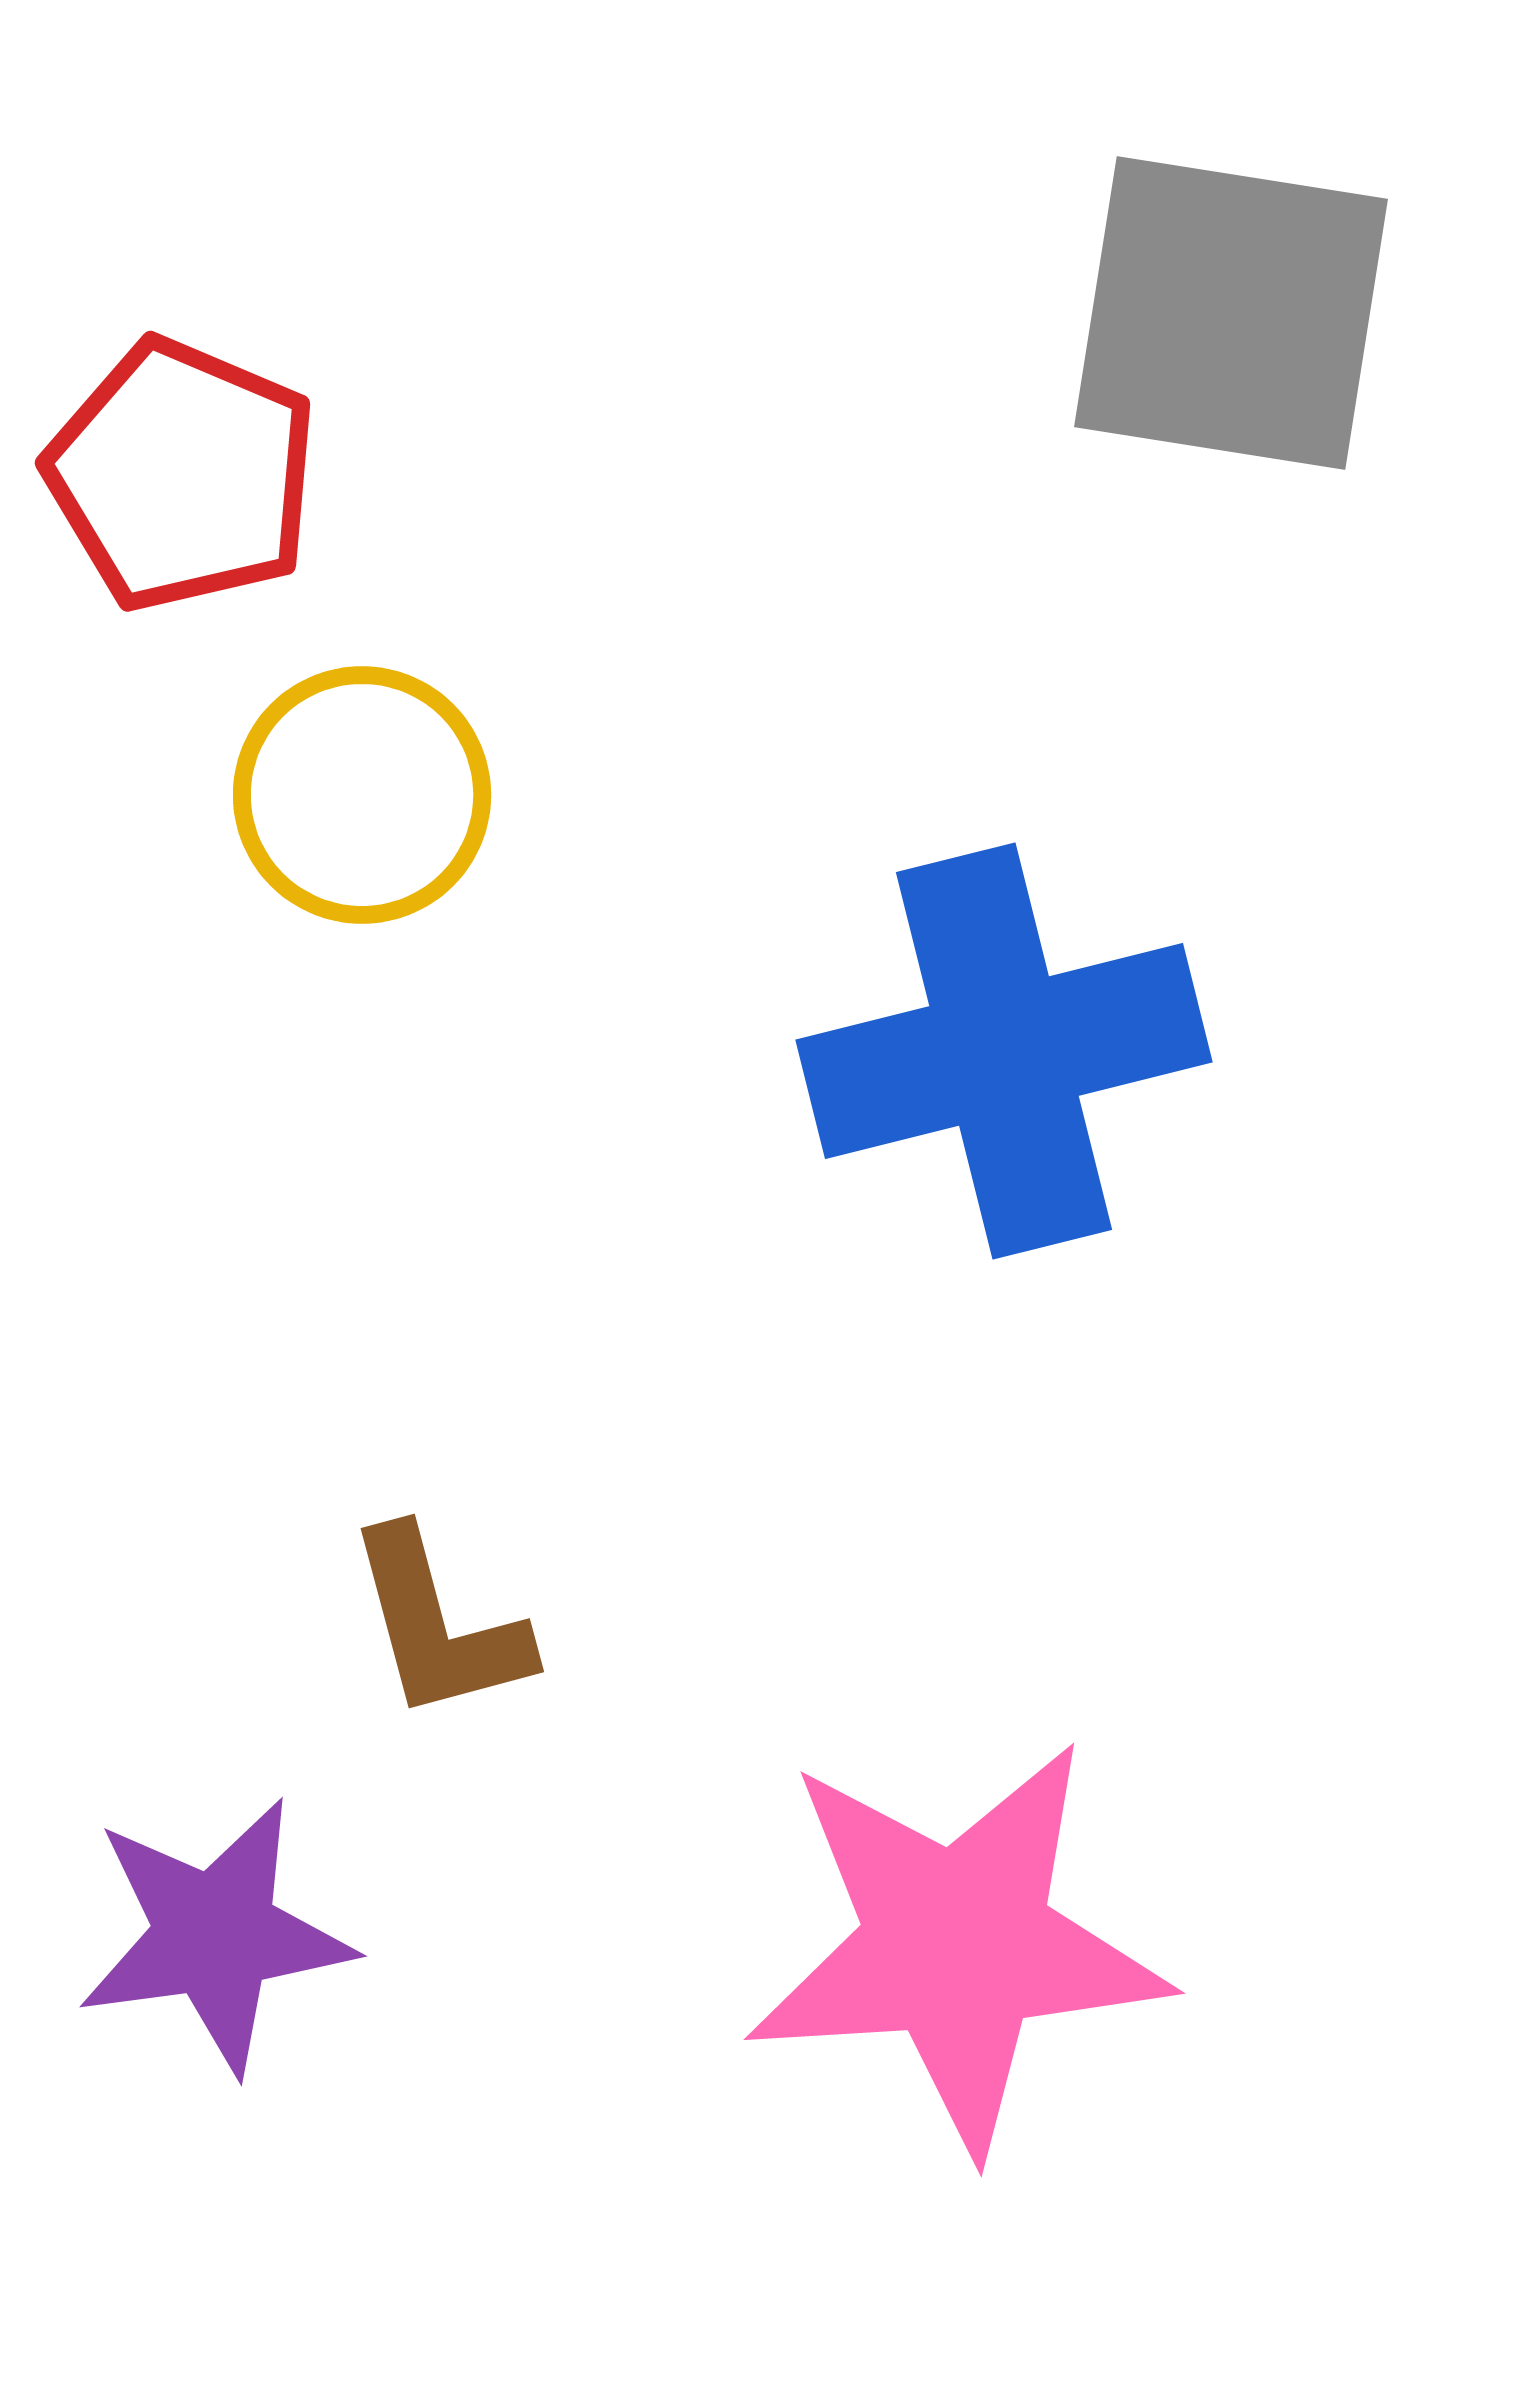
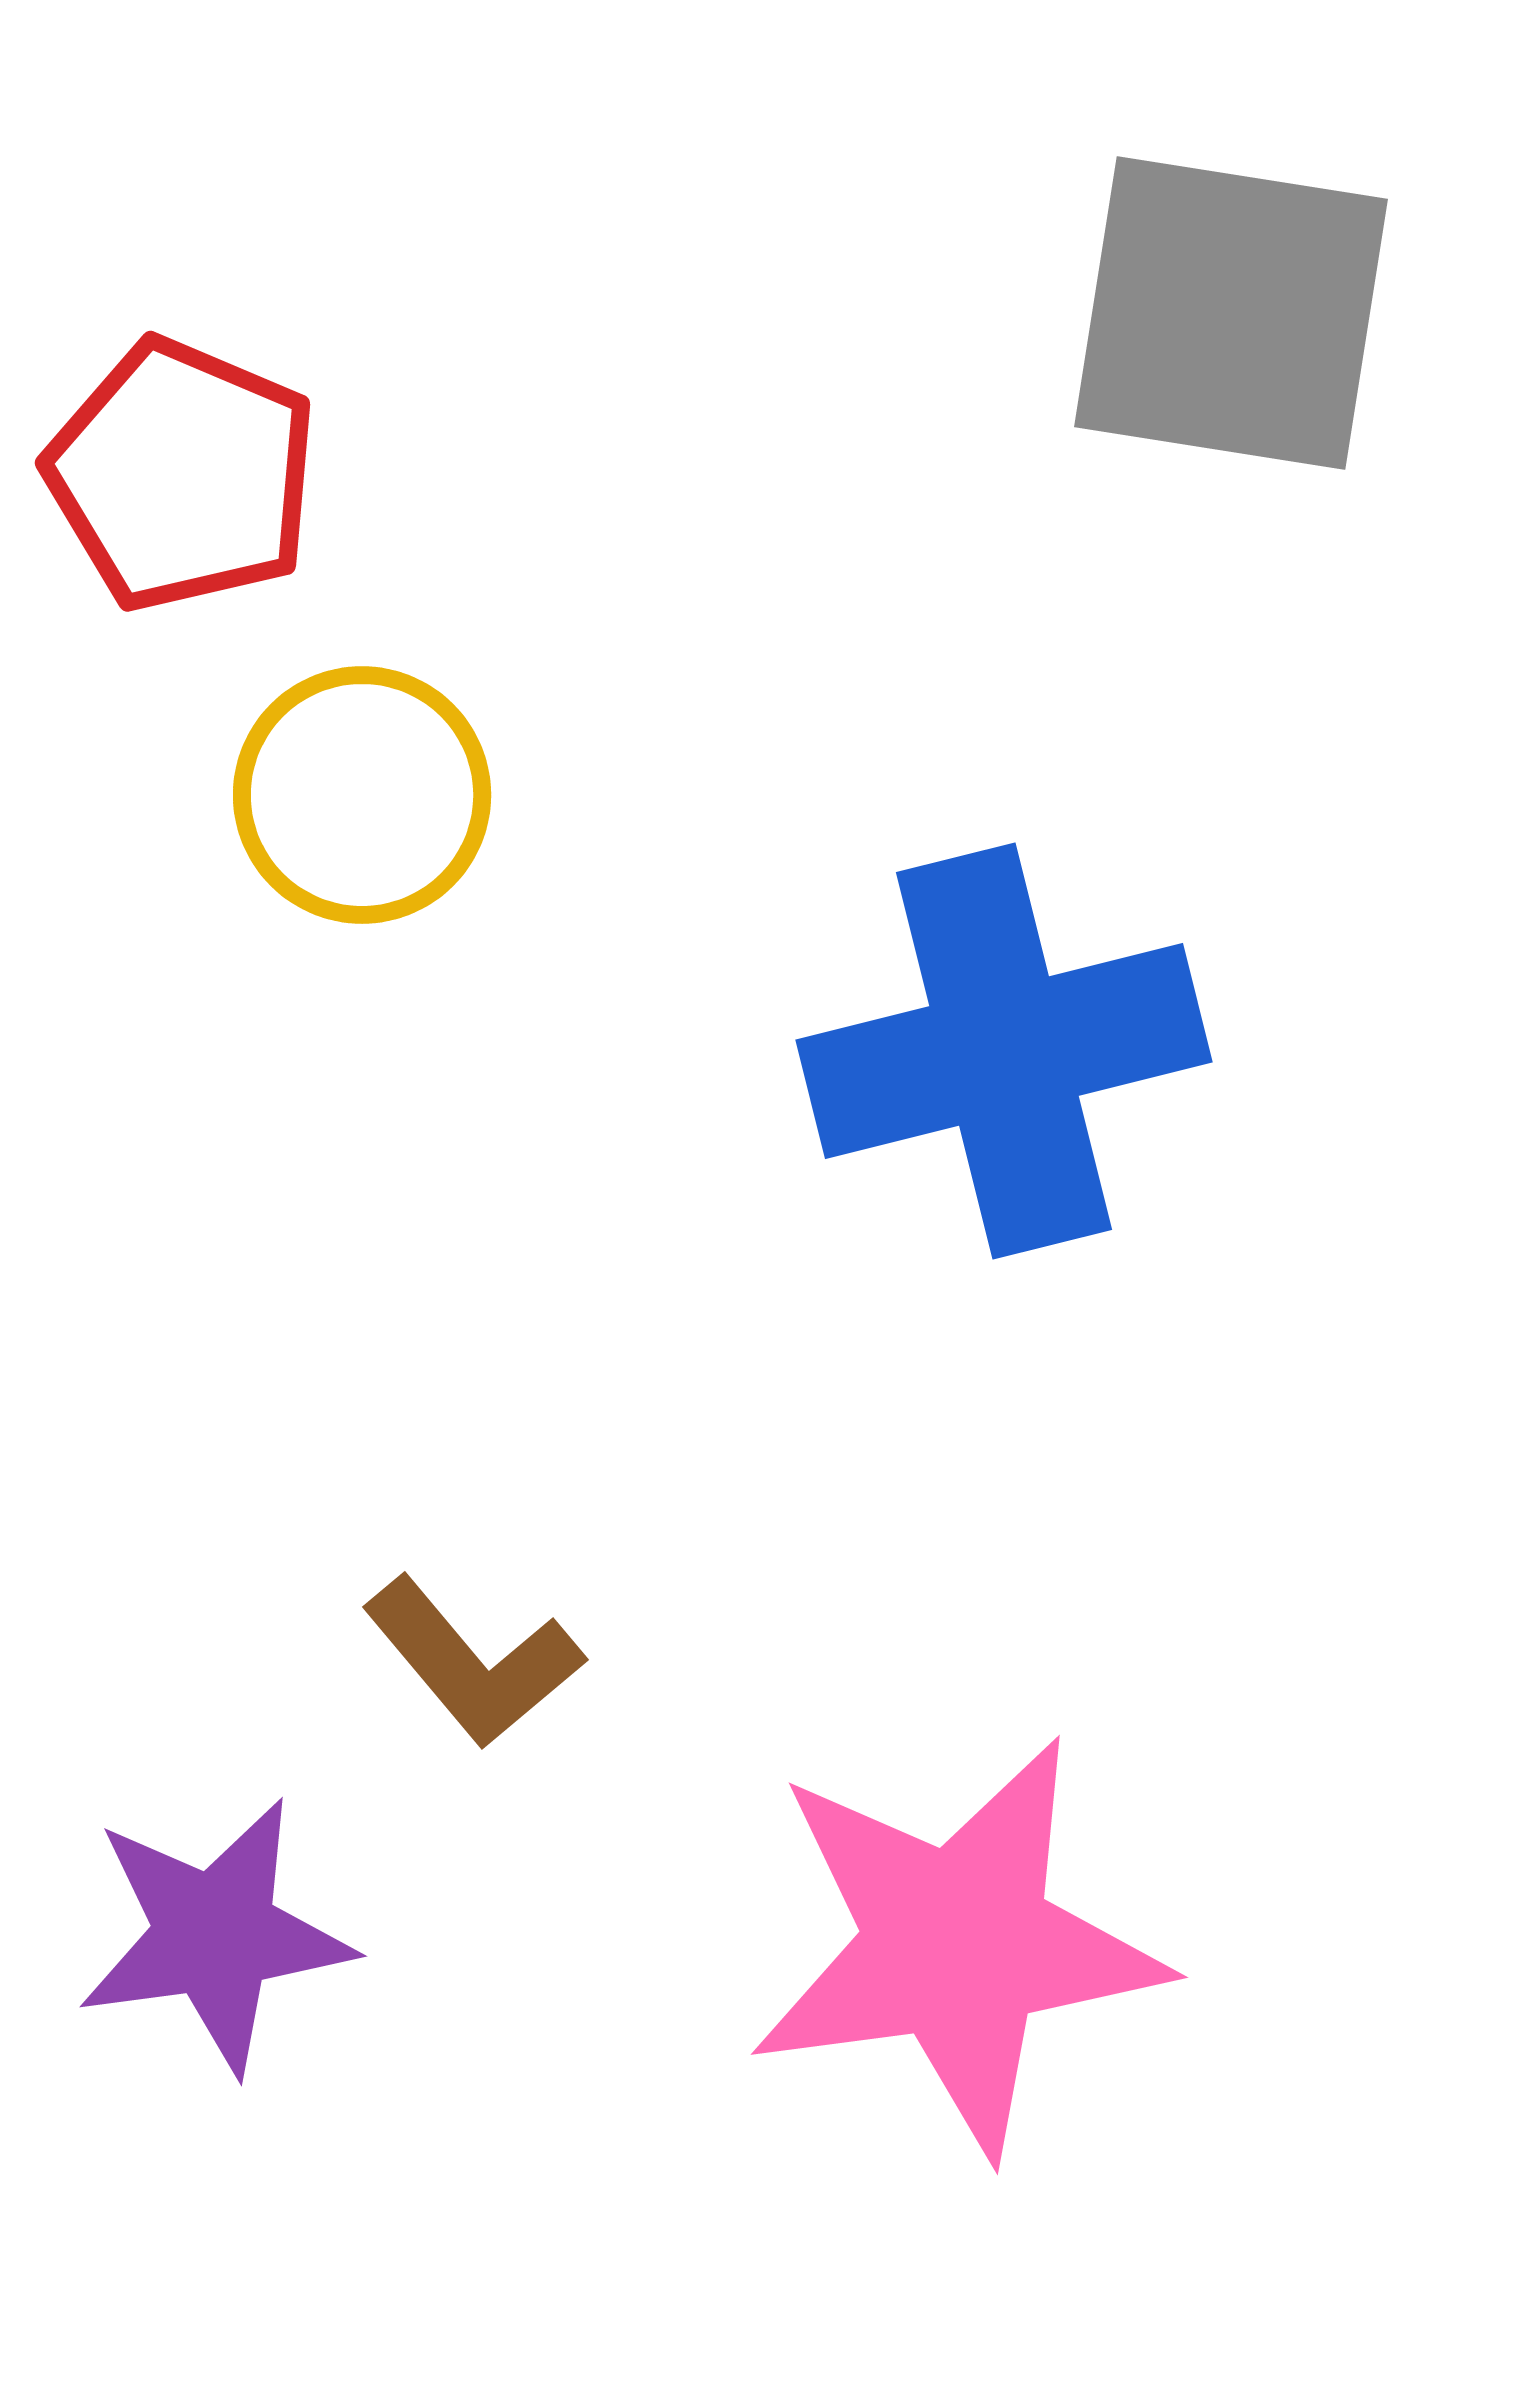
brown L-shape: moved 35 px right, 37 px down; rotated 25 degrees counterclockwise
pink star: rotated 4 degrees counterclockwise
